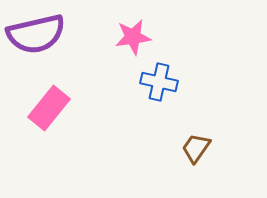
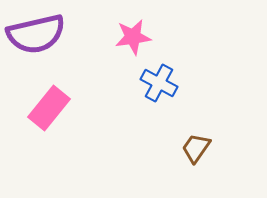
blue cross: moved 1 px down; rotated 15 degrees clockwise
